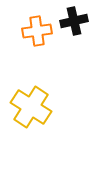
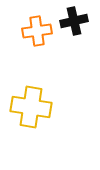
yellow cross: rotated 24 degrees counterclockwise
